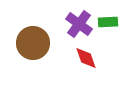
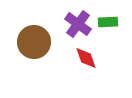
purple cross: moved 1 px left
brown circle: moved 1 px right, 1 px up
